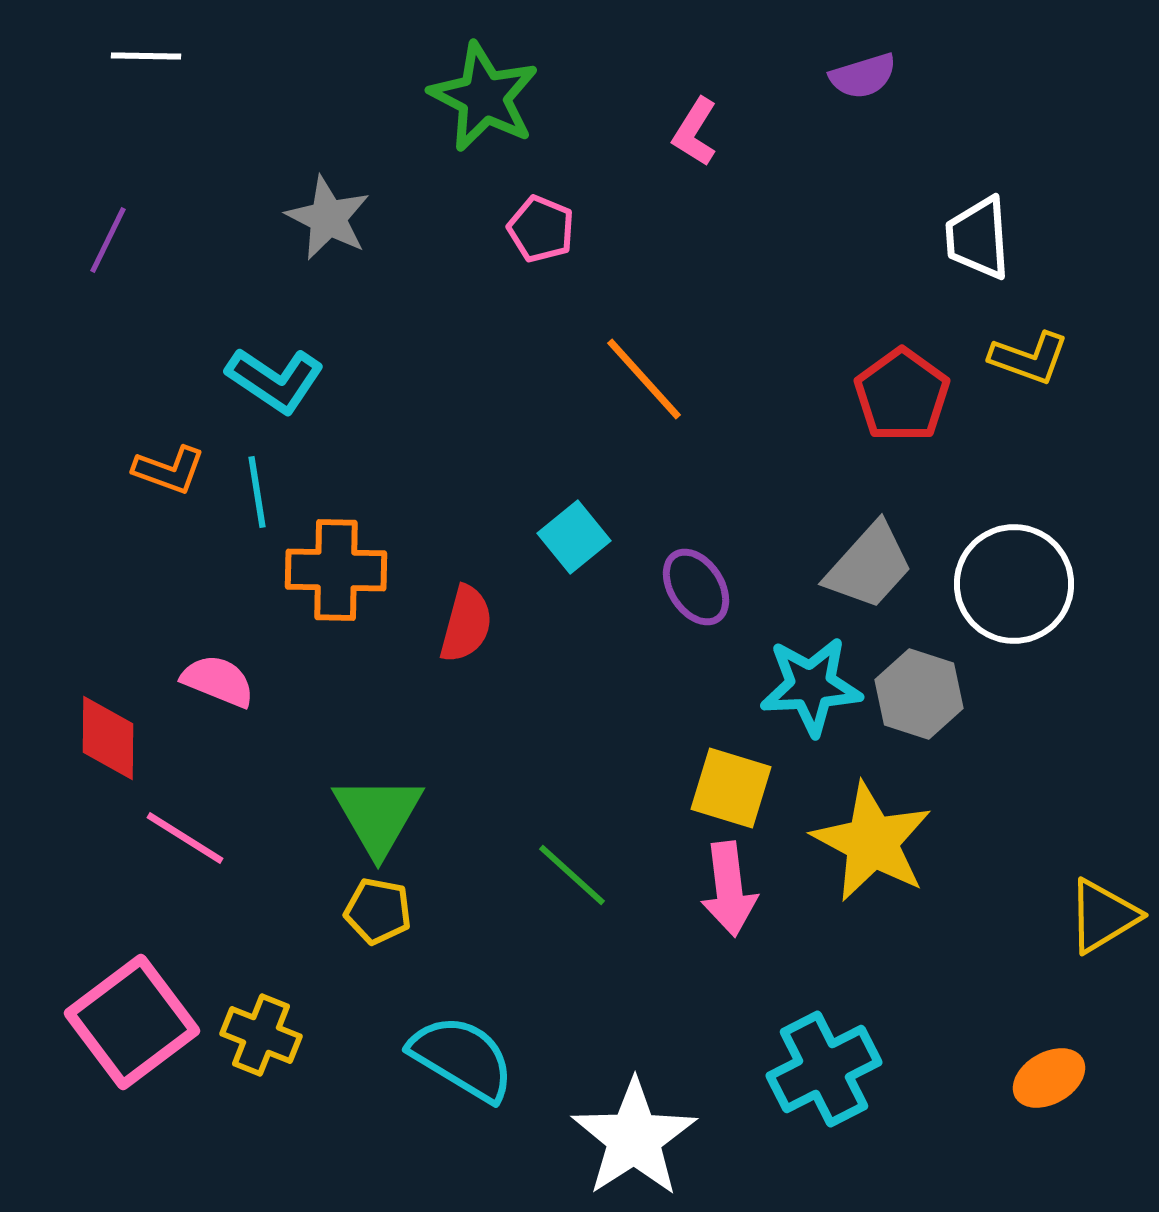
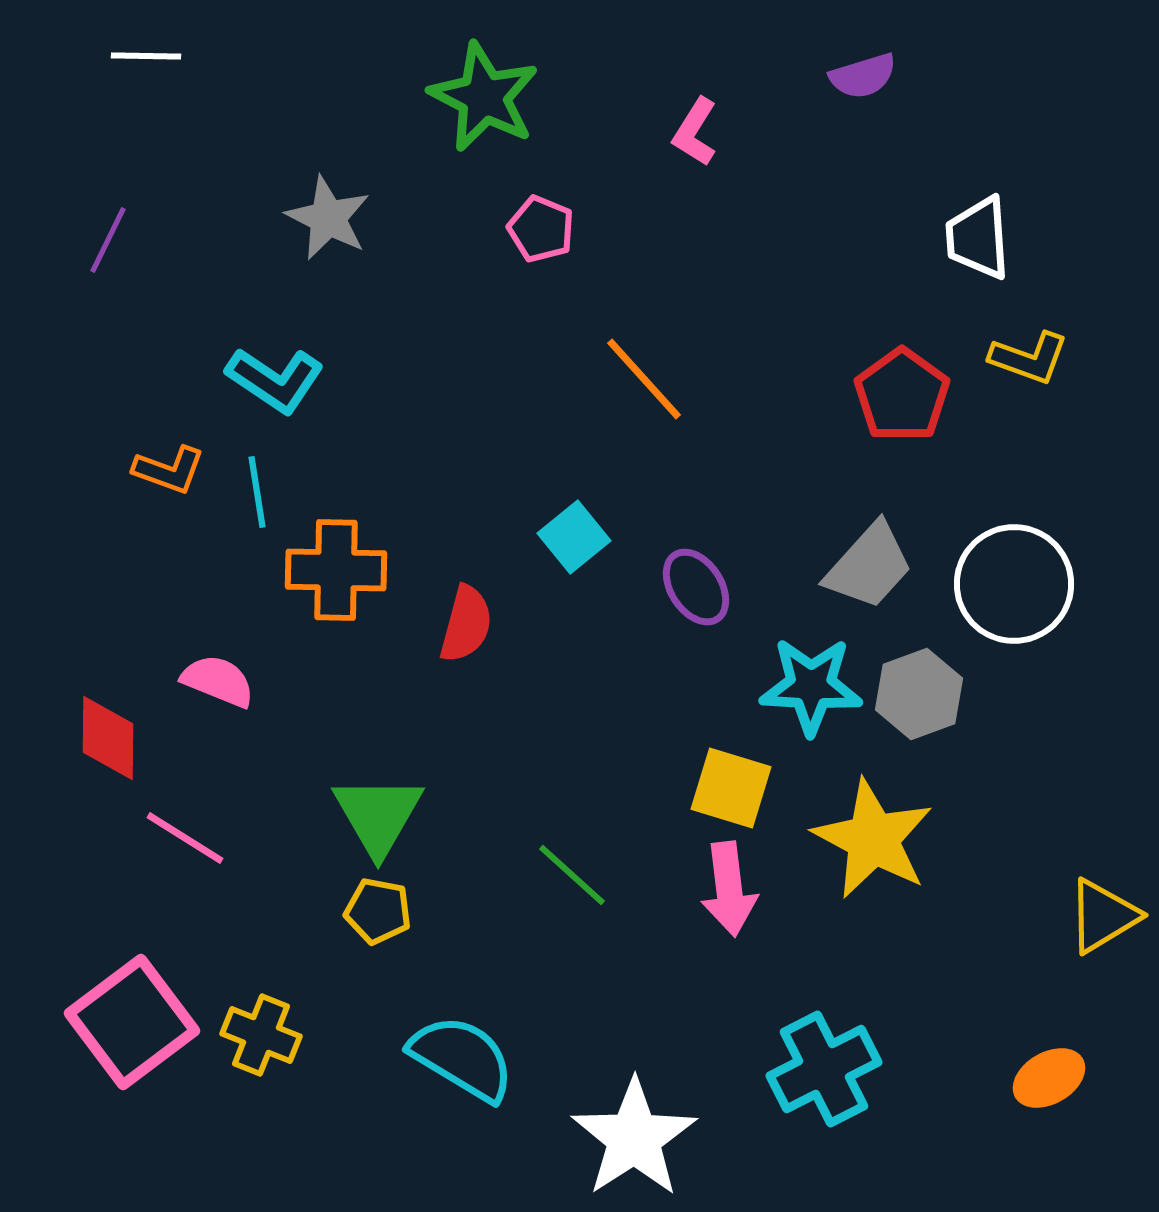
cyan star: rotated 6 degrees clockwise
gray hexagon: rotated 22 degrees clockwise
yellow star: moved 1 px right, 3 px up
